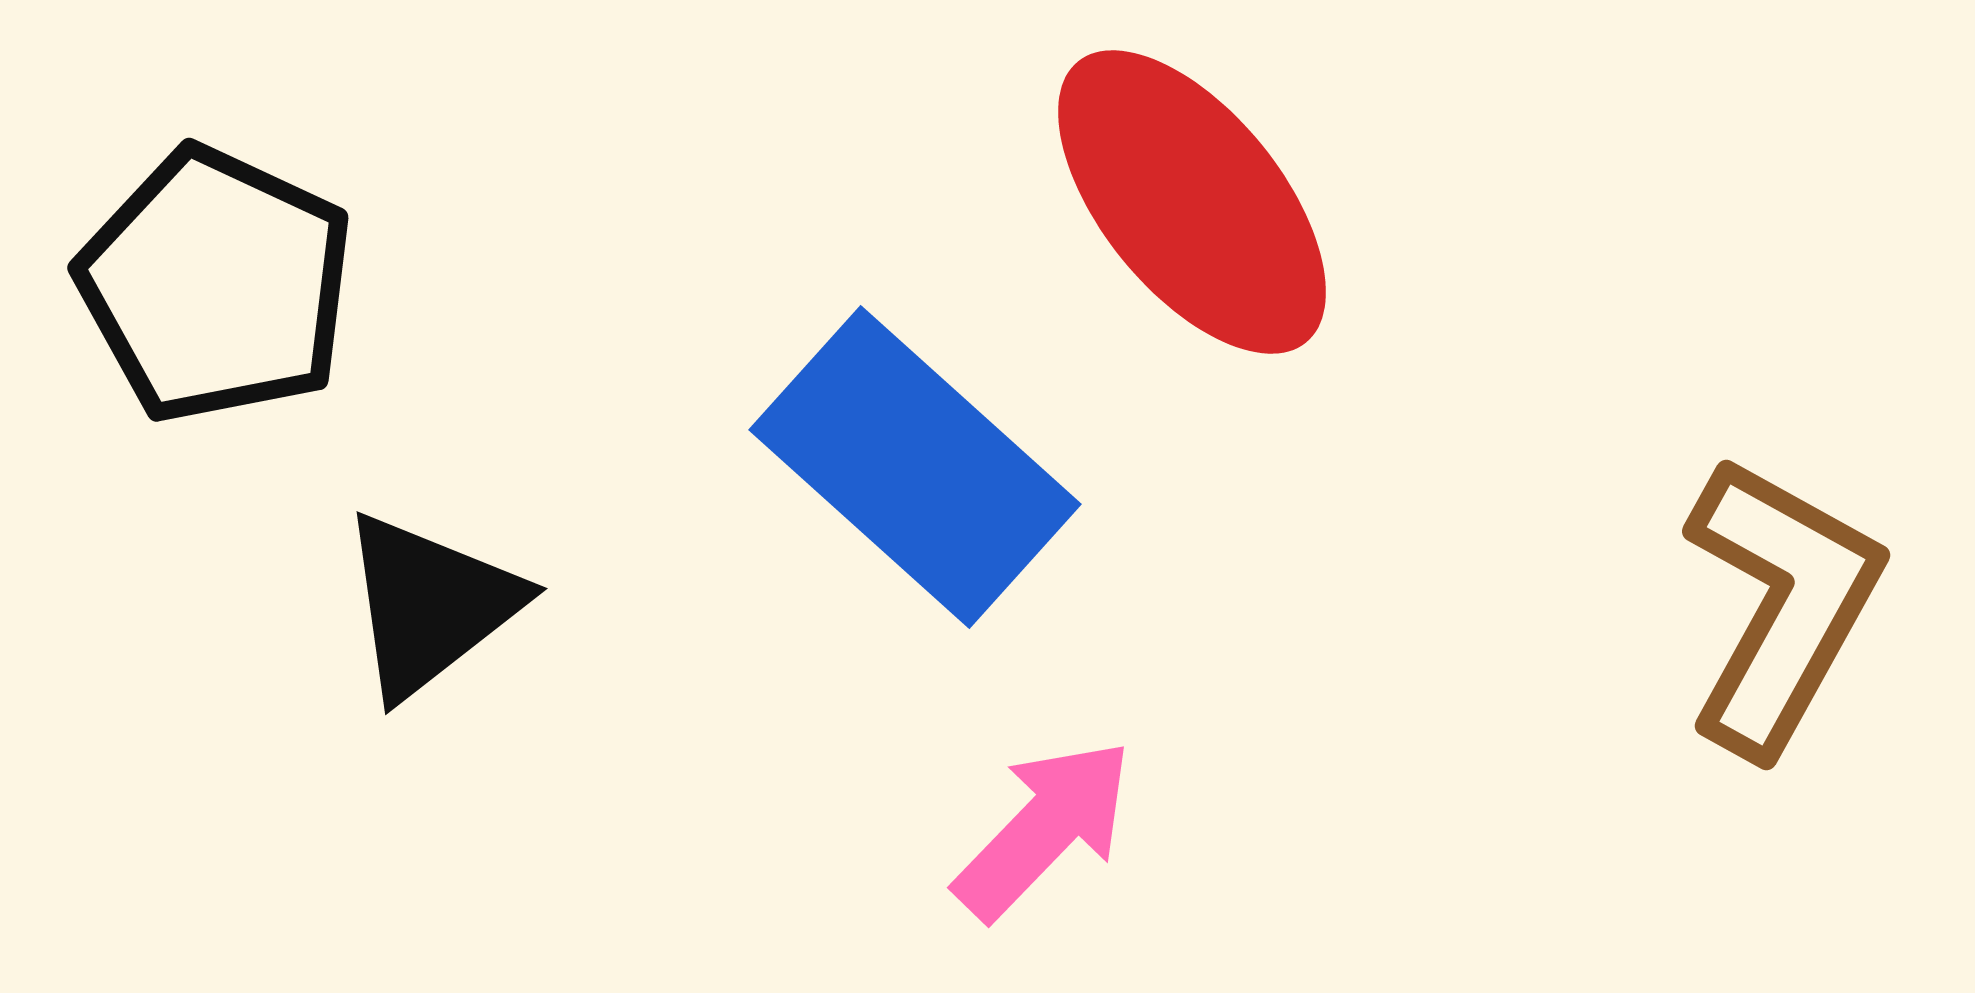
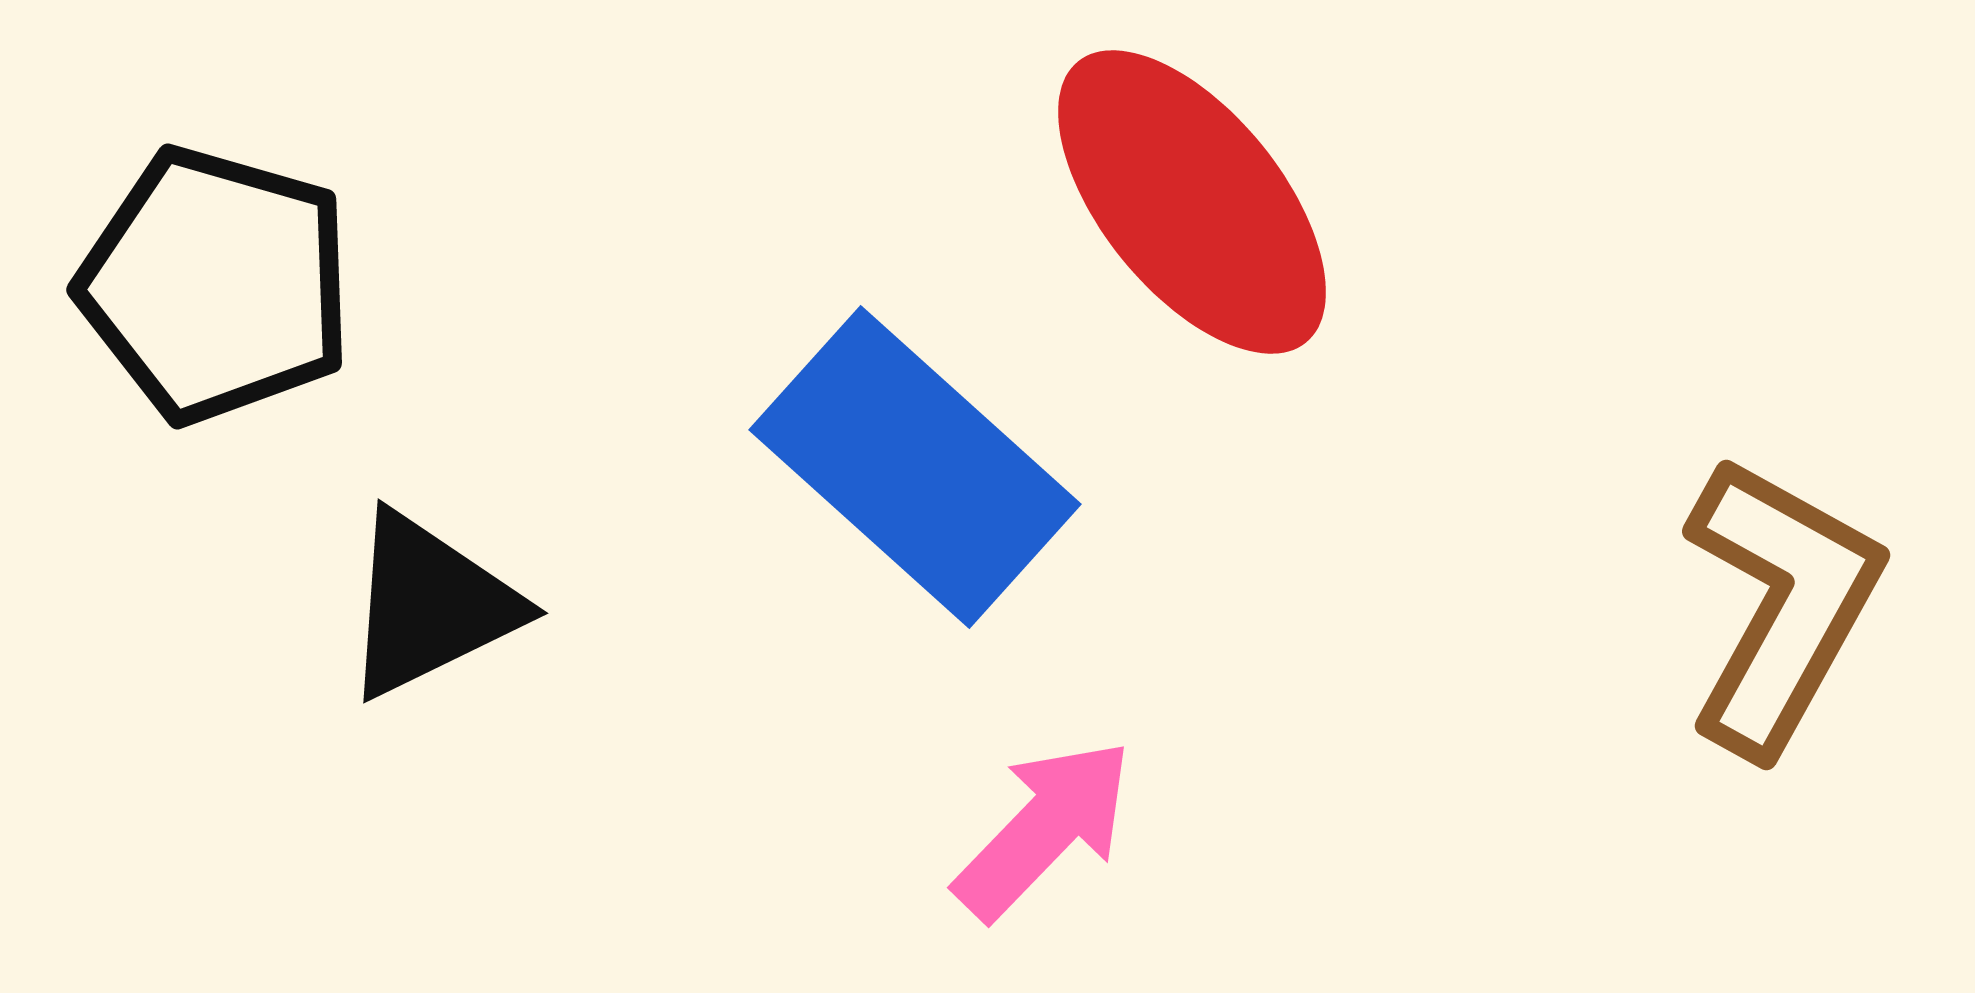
black pentagon: rotated 9 degrees counterclockwise
black triangle: rotated 12 degrees clockwise
